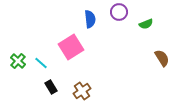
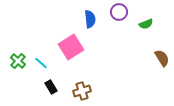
brown cross: rotated 18 degrees clockwise
